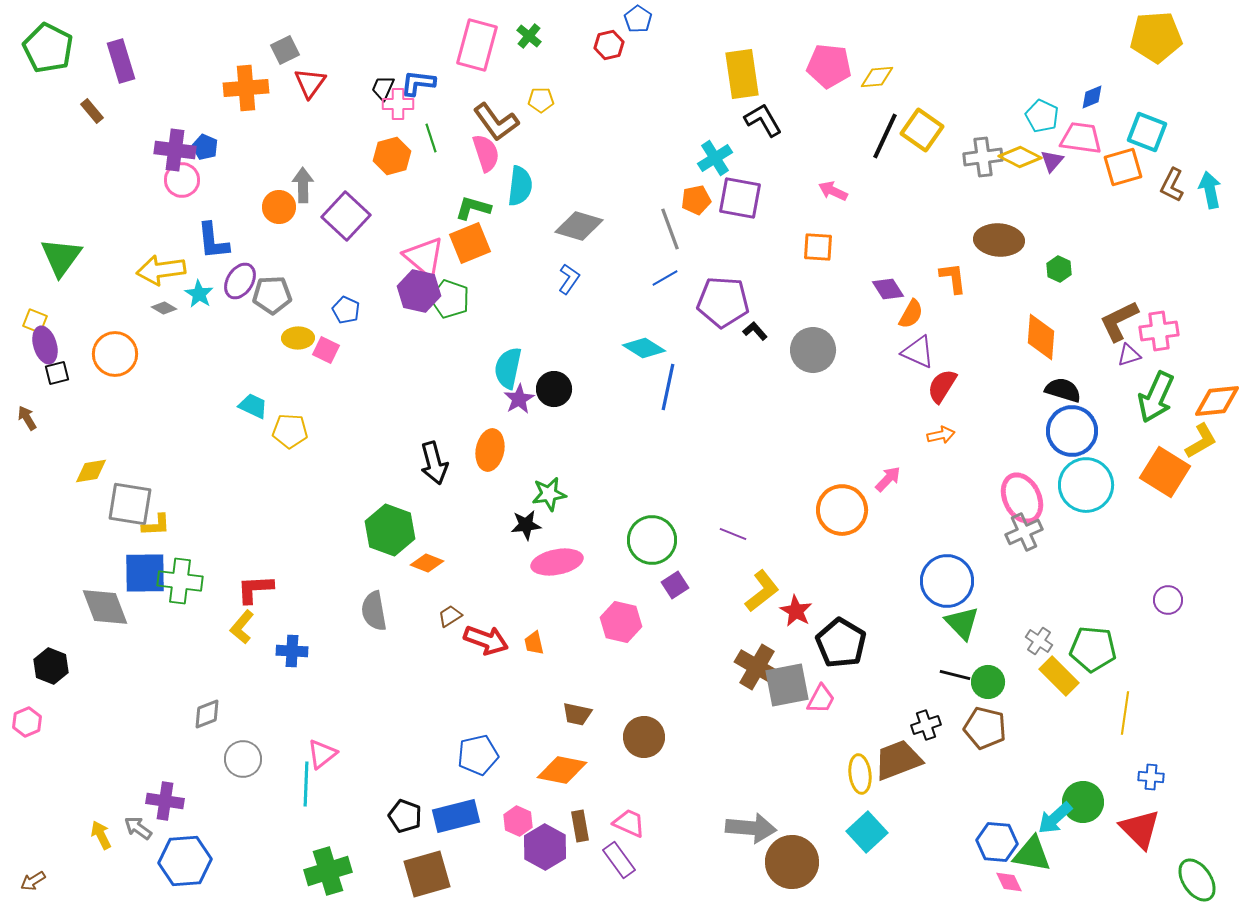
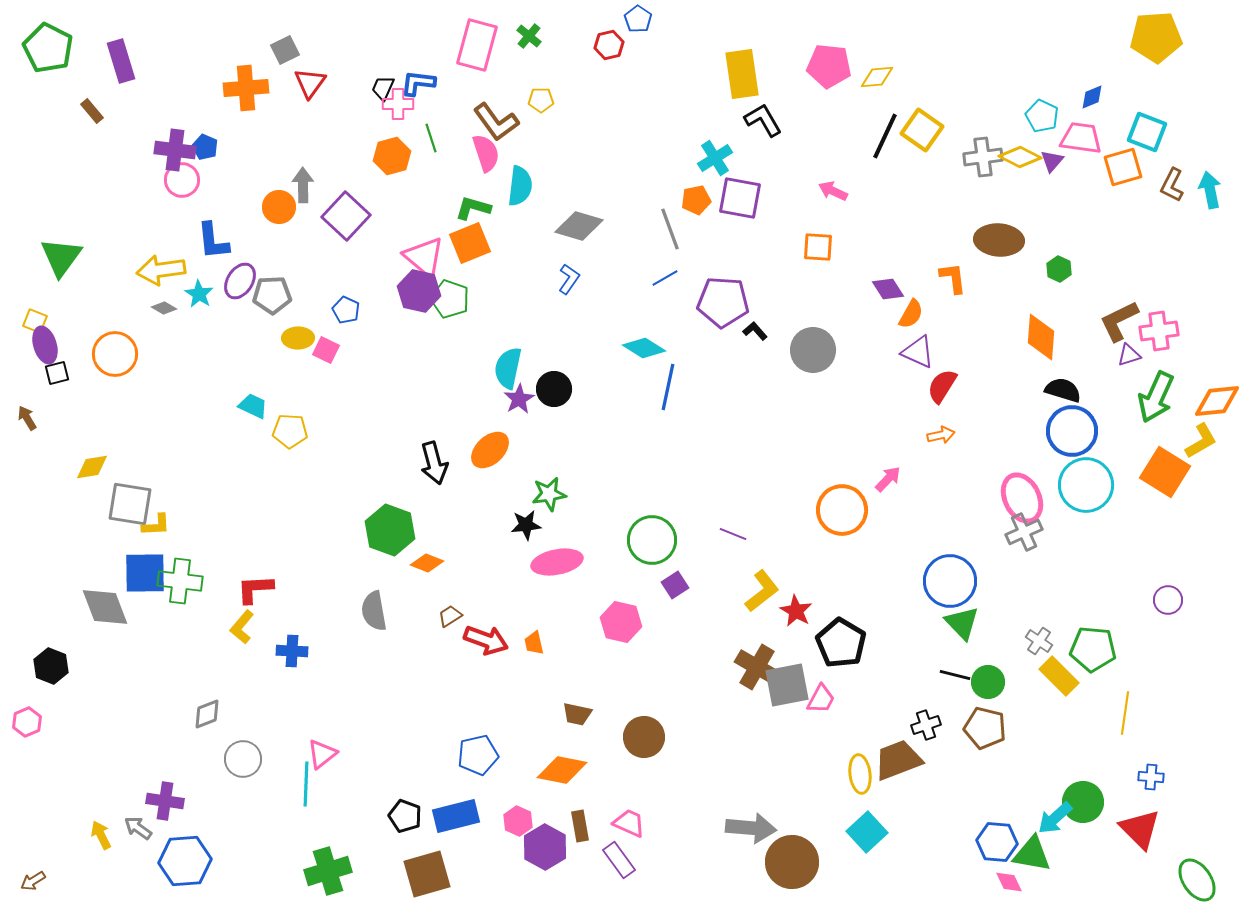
orange ellipse at (490, 450): rotated 36 degrees clockwise
yellow diamond at (91, 471): moved 1 px right, 4 px up
blue circle at (947, 581): moved 3 px right
